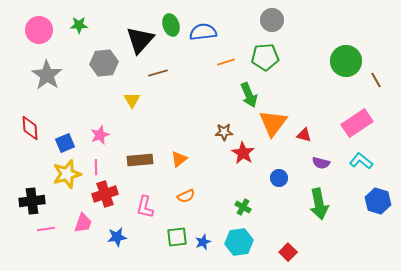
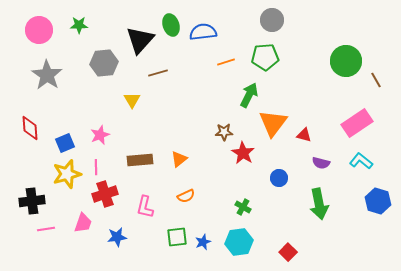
green arrow at (249, 95): rotated 130 degrees counterclockwise
